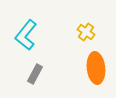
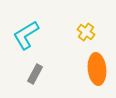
cyan L-shape: rotated 20 degrees clockwise
orange ellipse: moved 1 px right, 1 px down
